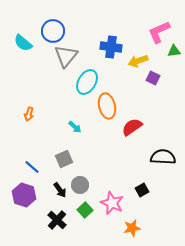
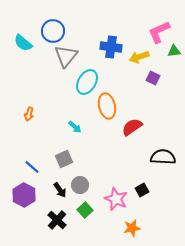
yellow arrow: moved 1 px right, 4 px up
purple hexagon: rotated 10 degrees clockwise
pink star: moved 4 px right, 4 px up
